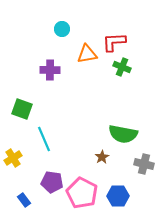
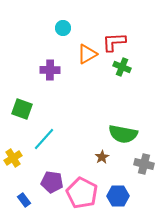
cyan circle: moved 1 px right, 1 px up
orange triangle: rotated 20 degrees counterclockwise
cyan line: rotated 65 degrees clockwise
